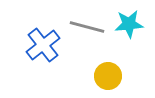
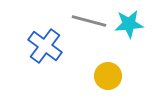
gray line: moved 2 px right, 6 px up
blue cross: moved 2 px right, 1 px down; rotated 16 degrees counterclockwise
